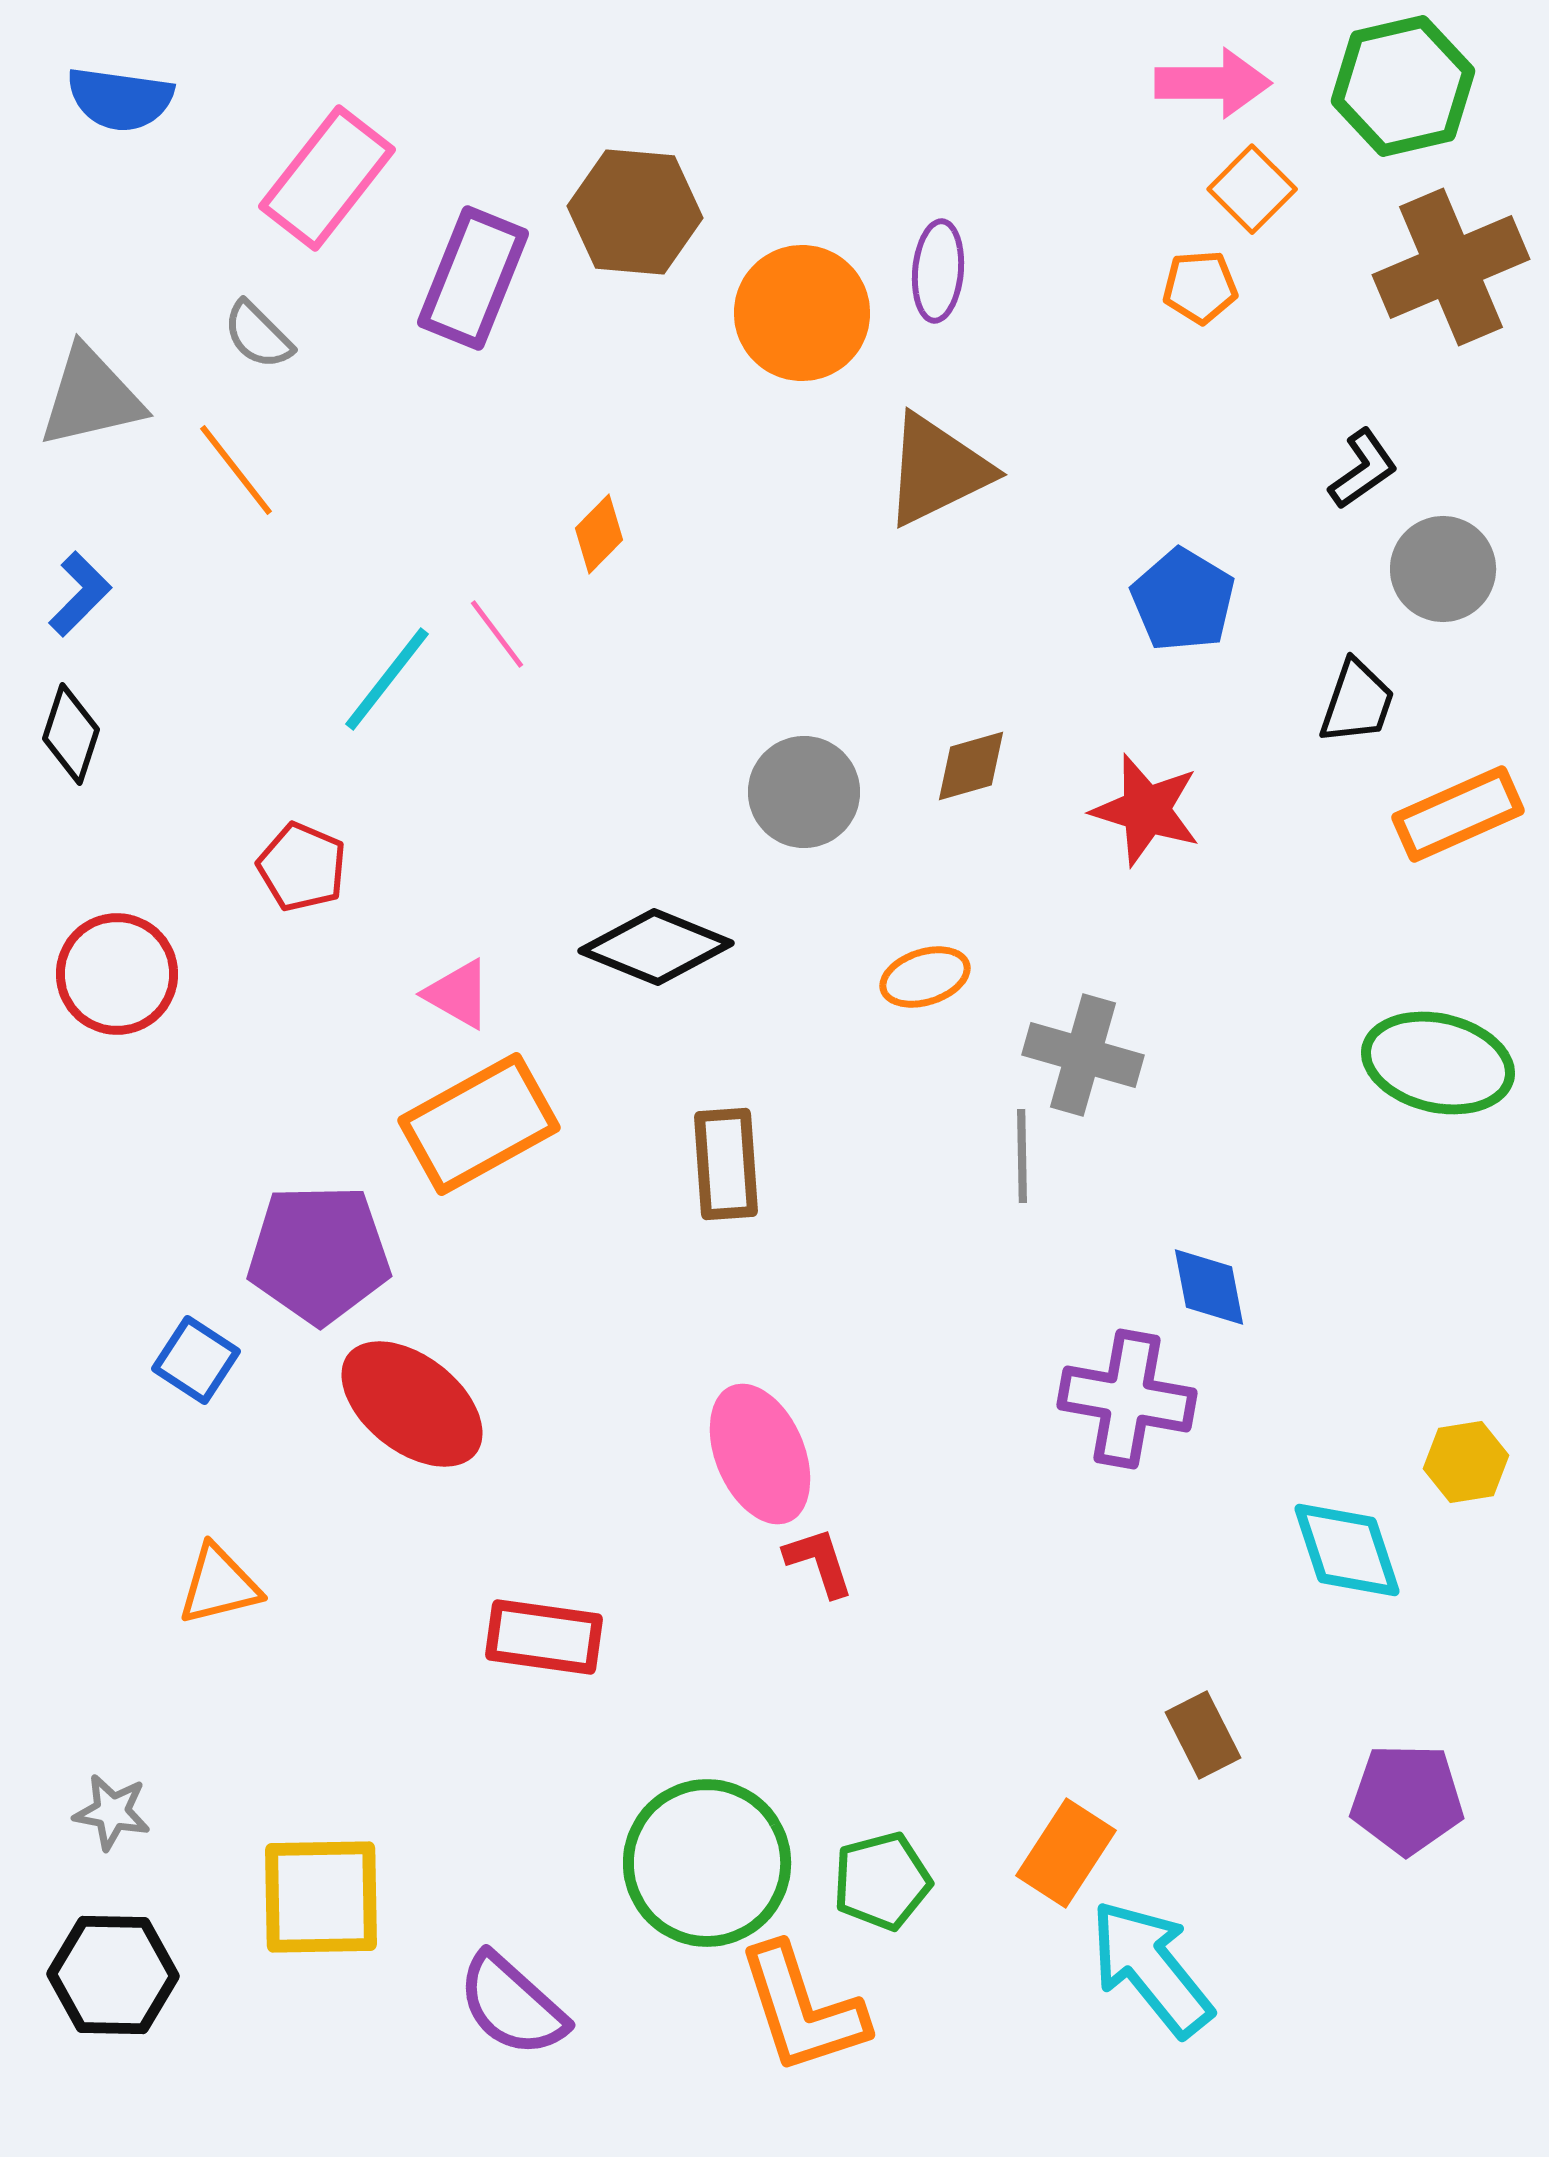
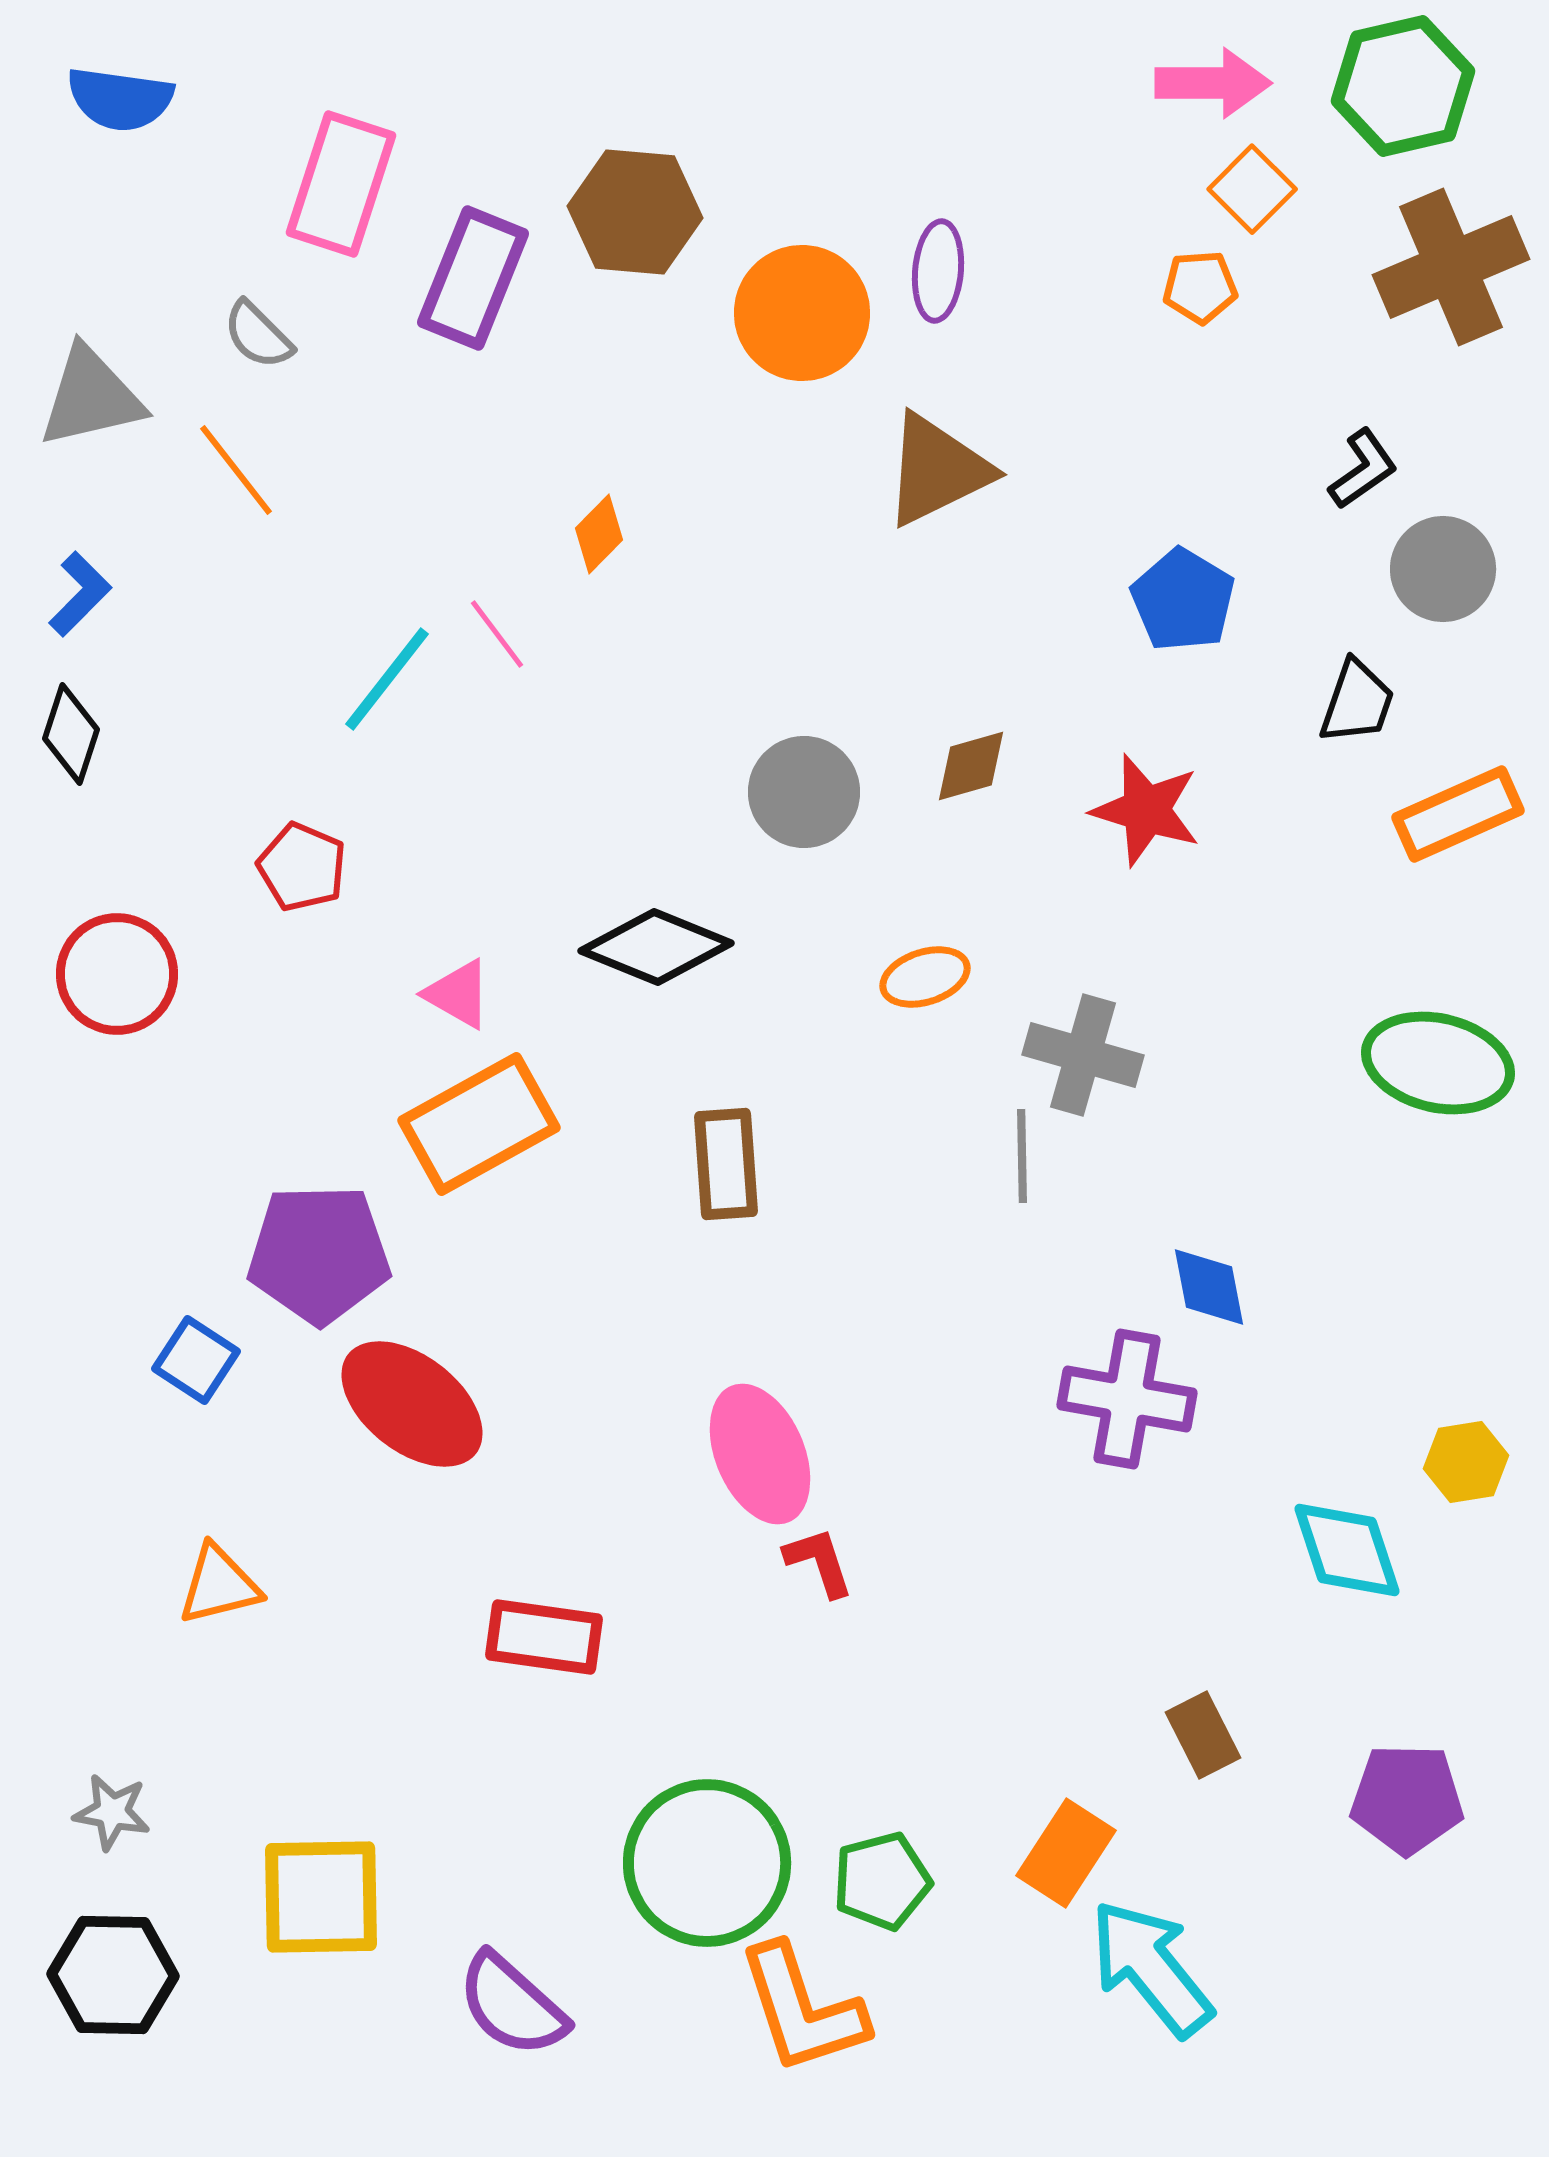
pink rectangle at (327, 178): moved 14 px right, 6 px down; rotated 20 degrees counterclockwise
